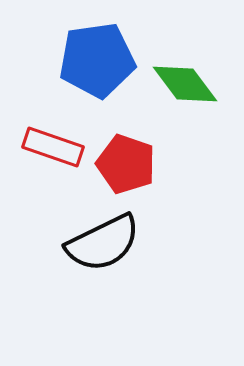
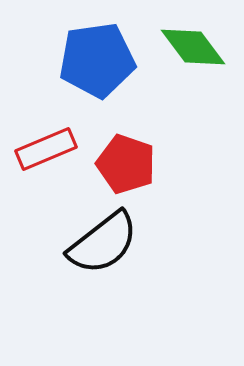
green diamond: moved 8 px right, 37 px up
red rectangle: moved 7 px left, 2 px down; rotated 42 degrees counterclockwise
black semicircle: rotated 12 degrees counterclockwise
